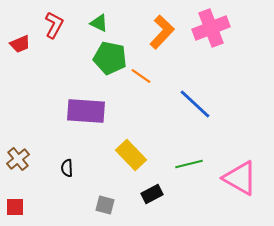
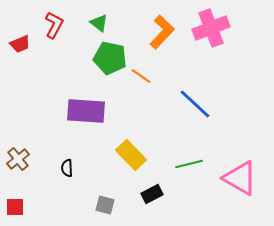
green triangle: rotated 12 degrees clockwise
